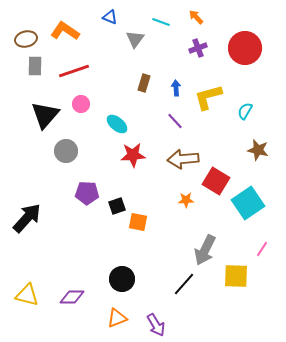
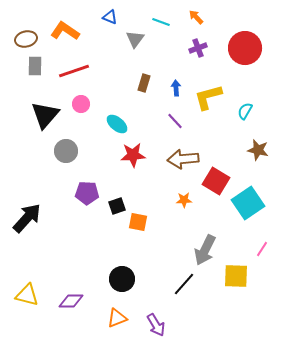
orange star: moved 2 px left
purple diamond: moved 1 px left, 4 px down
